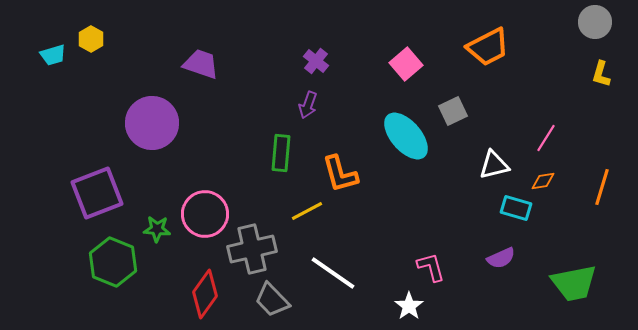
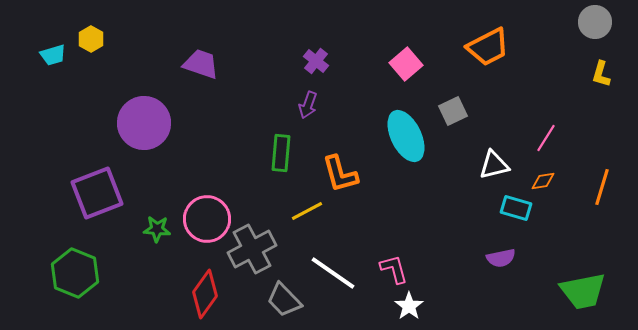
purple circle: moved 8 px left
cyan ellipse: rotated 15 degrees clockwise
pink circle: moved 2 px right, 5 px down
gray cross: rotated 15 degrees counterclockwise
purple semicircle: rotated 12 degrees clockwise
green hexagon: moved 38 px left, 11 px down
pink L-shape: moved 37 px left, 2 px down
green trapezoid: moved 9 px right, 8 px down
gray trapezoid: moved 12 px right
